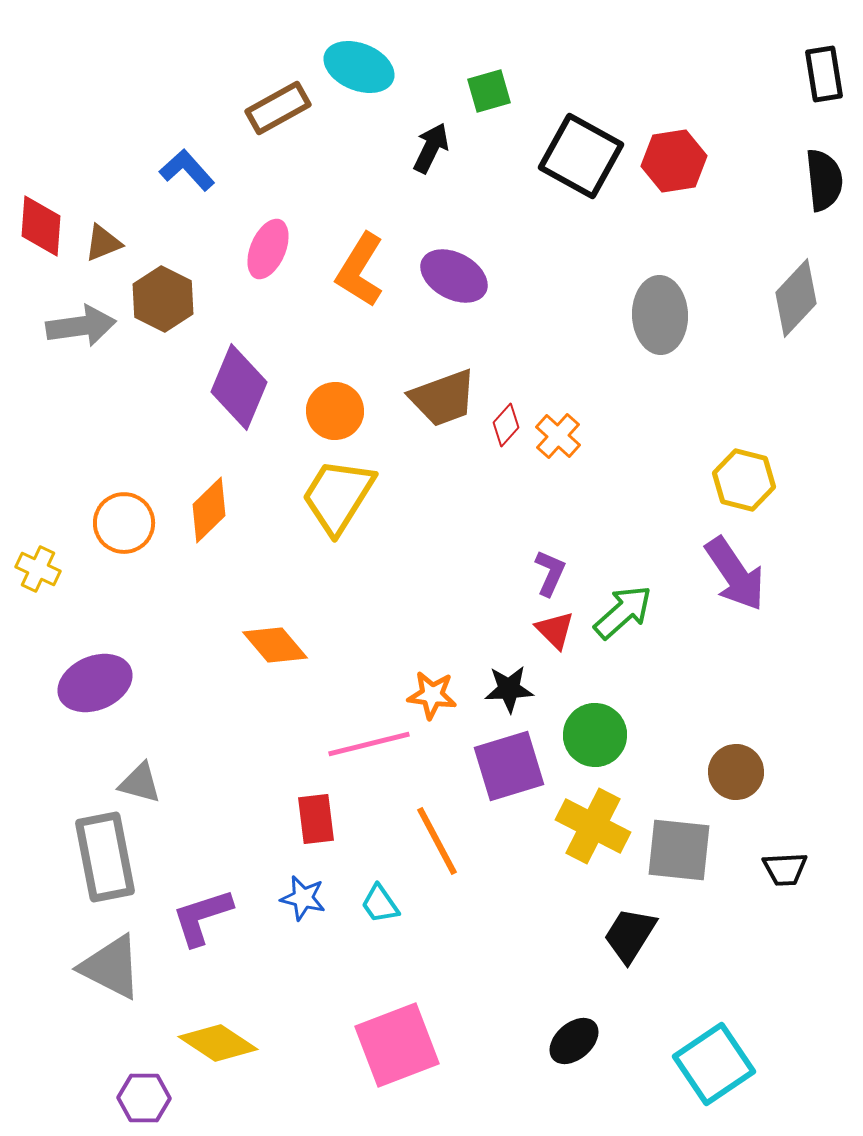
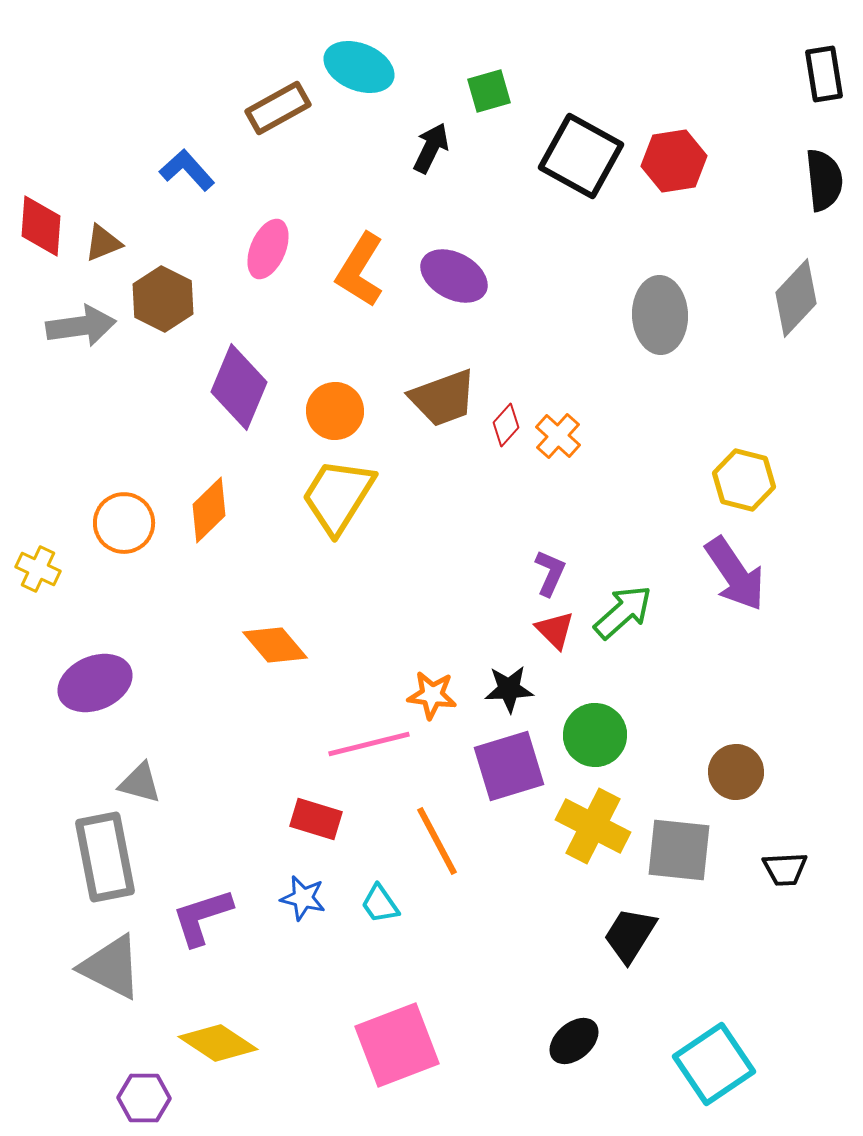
red rectangle at (316, 819): rotated 66 degrees counterclockwise
